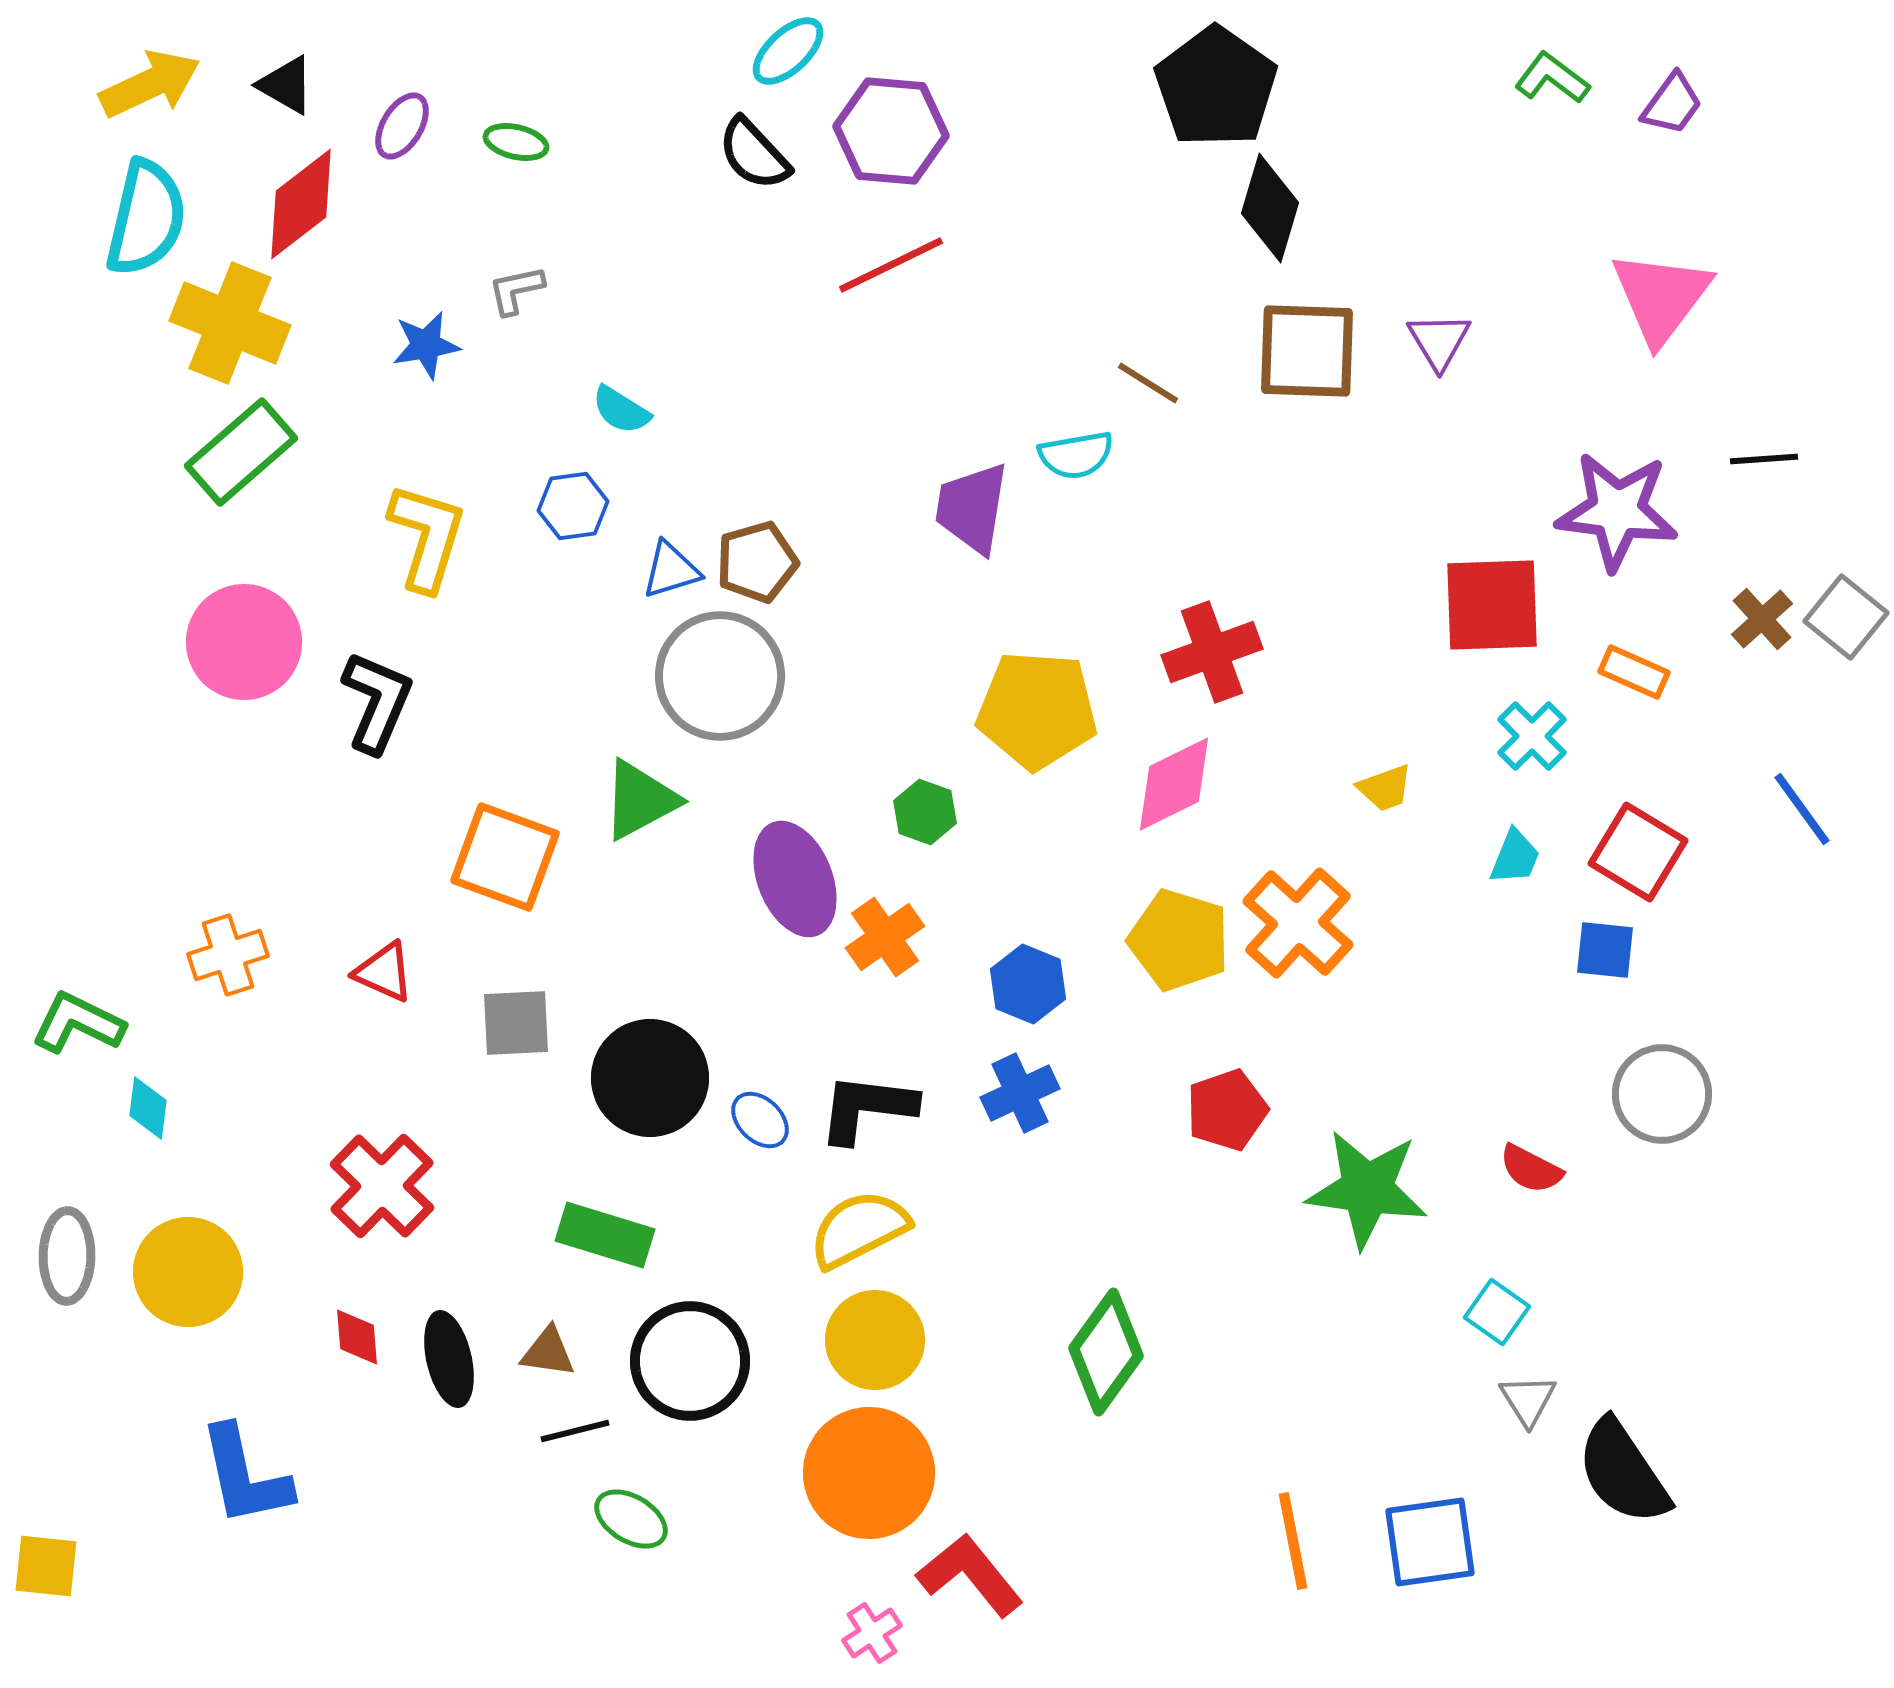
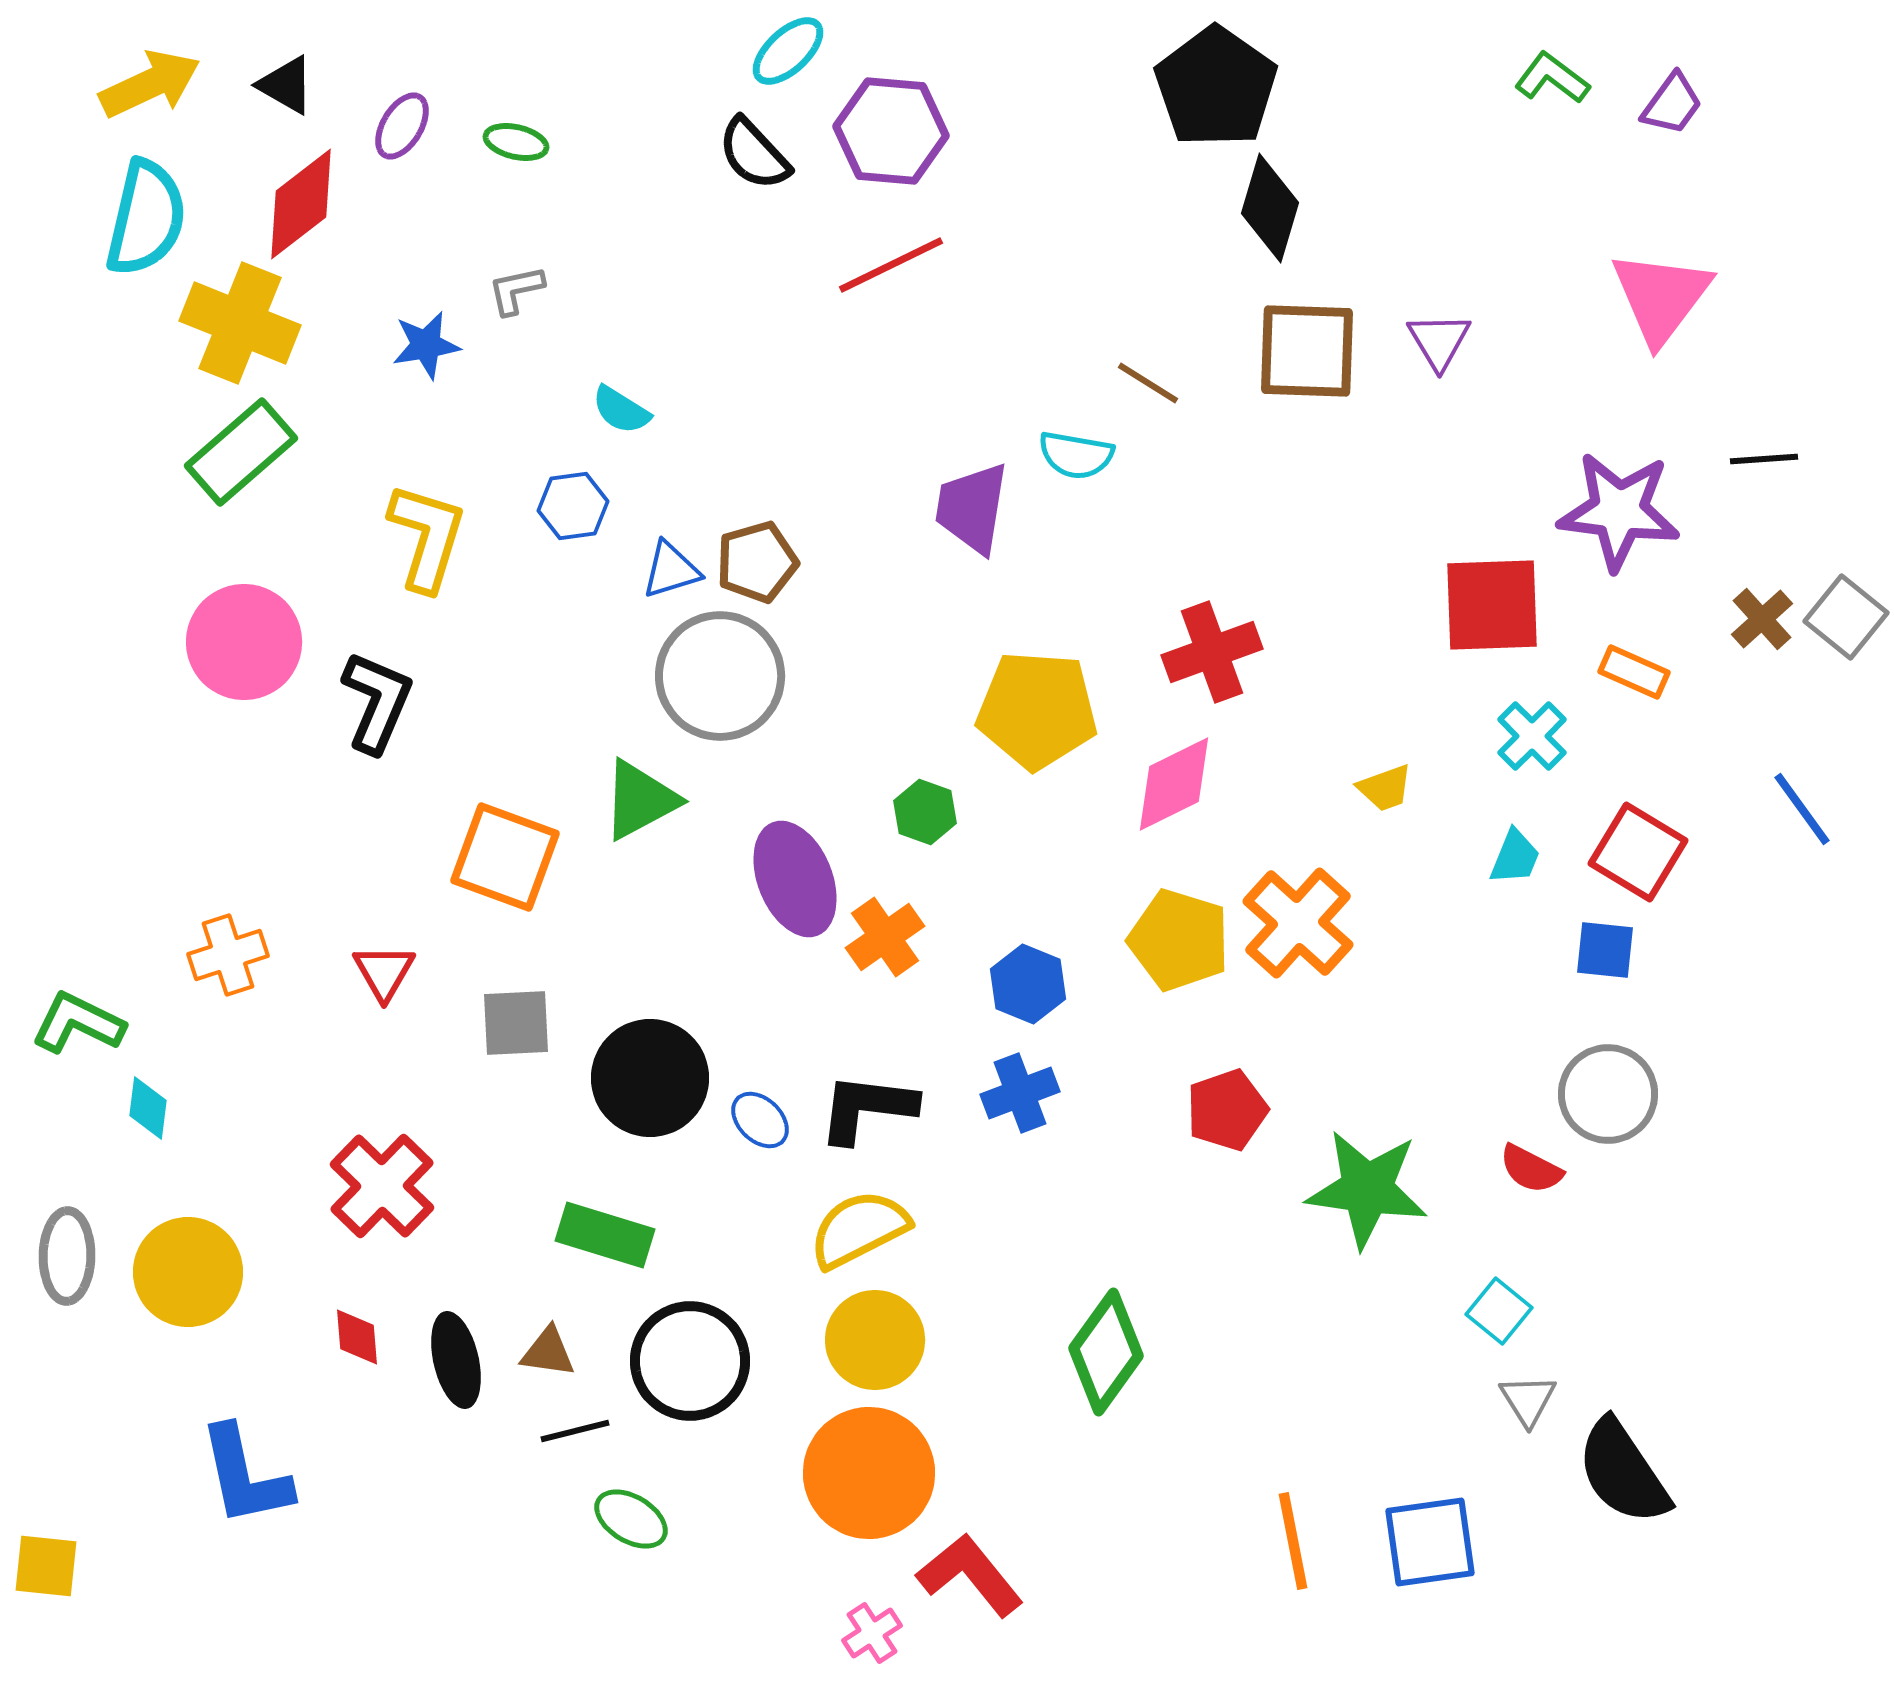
yellow cross at (230, 323): moved 10 px right
cyan semicircle at (1076, 455): rotated 20 degrees clockwise
purple star at (1617, 511): moved 2 px right
red triangle at (384, 972): rotated 36 degrees clockwise
blue cross at (1020, 1093): rotated 4 degrees clockwise
gray circle at (1662, 1094): moved 54 px left
cyan square at (1497, 1312): moved 2 px right, 1 px up; rotated 4 degrees clockwise
black ellipse at (449, 1359): moved 7 px right, 1 px down
